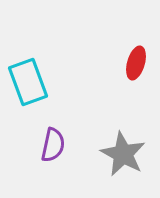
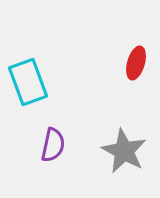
gray star: moved 1 px right, 3 px up
